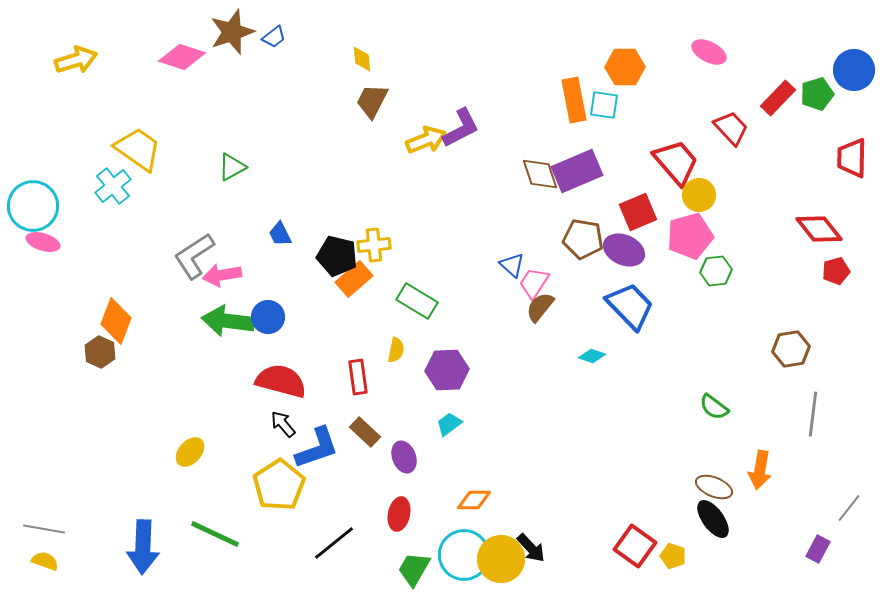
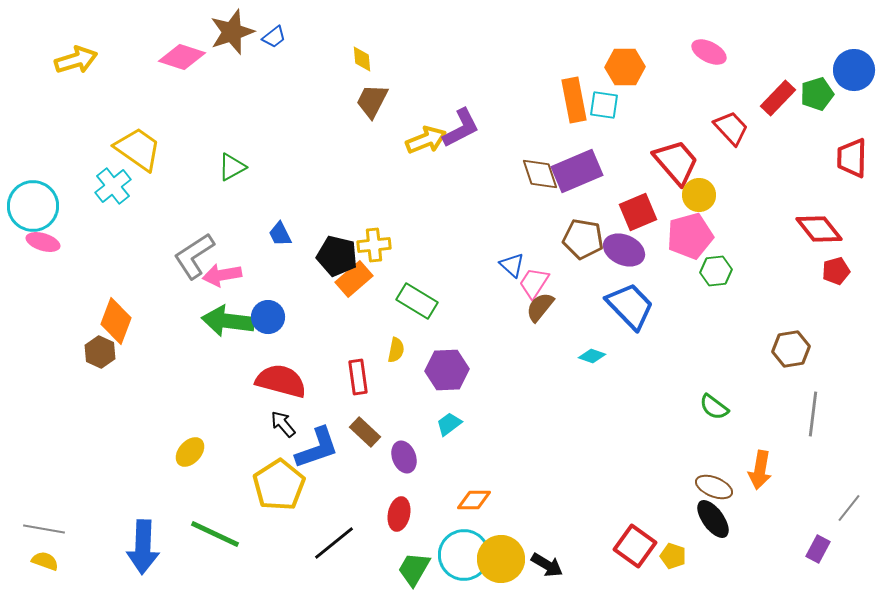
black arrow at (531, 548): moved 16 px right, 17 px down; rotated 16 degrees counterclockwise
